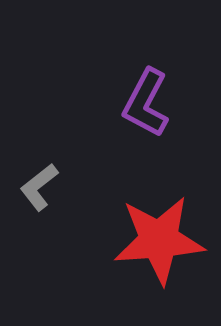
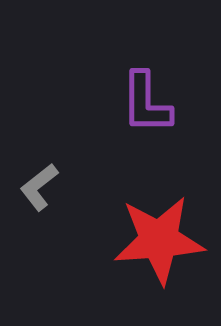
purple L-shape: rotated 28 degrees counterclockwise
